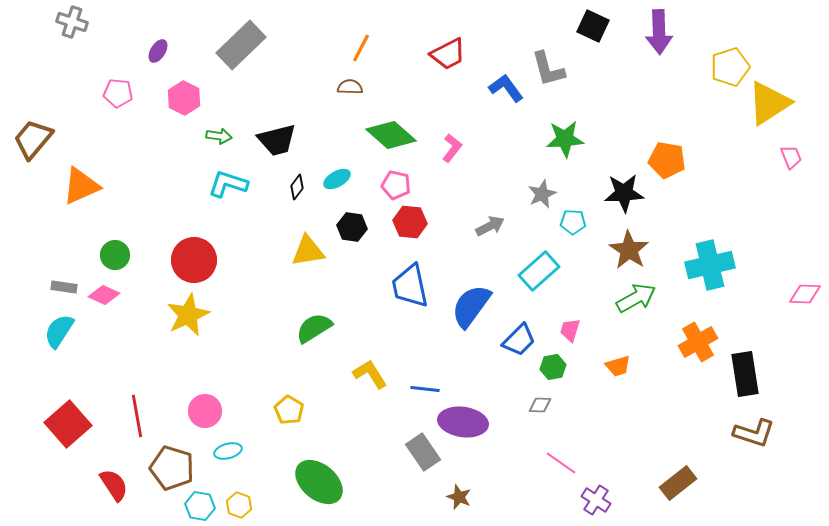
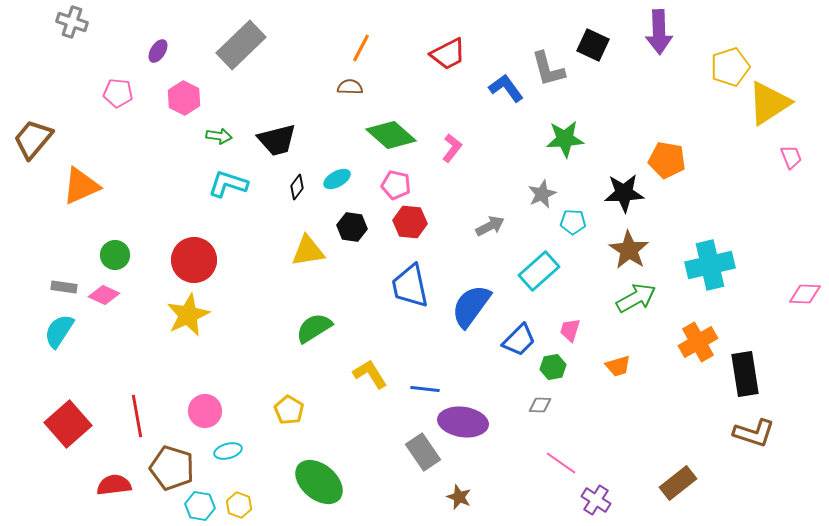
black square at (593, 26): moved 19 px down
red semicircle at (114, 485): rotated 64 degrees counterclockwise
